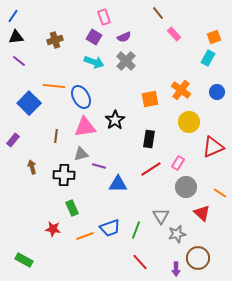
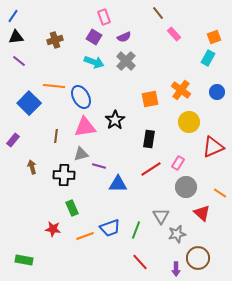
green rectangle at (24, 260): rotated 18 degrees counterclockwise
